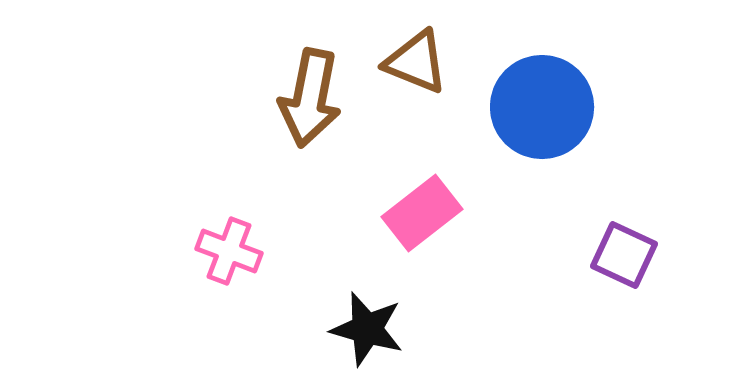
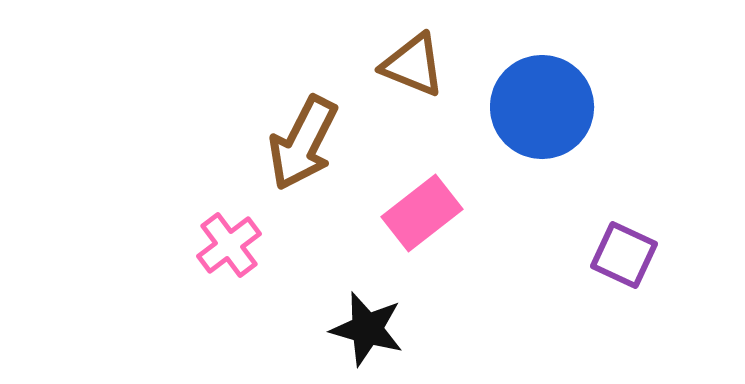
brown triangle: moved 3 px left, 3 px down
brown arrow: moved 7 px left, 45 px down; rotated 16 degrees clockwise
pink cross: moved 6 px up; rotated 32 degrees clockwise
